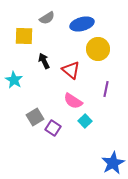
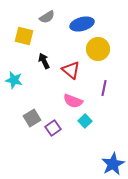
gray semicircle: moved 1 px up
yellow square: rotated 12 degrees clockwise
cyan star: rotated 18 degrees counterclockwise
purple line: moved 2 px left, 1 px up
pink semicircle: rotated 12 degrees counterclockwise
gray square: moved 3 px left, 1 px down
purple square: rotated 21 degrees clockwise
blue star: moved 1 px down
